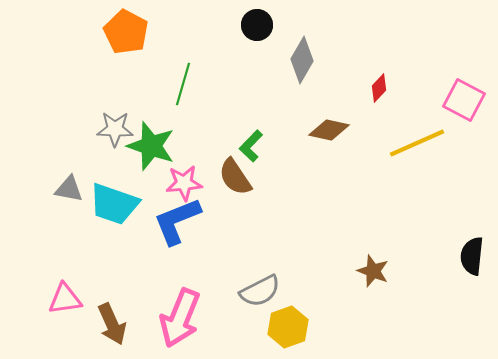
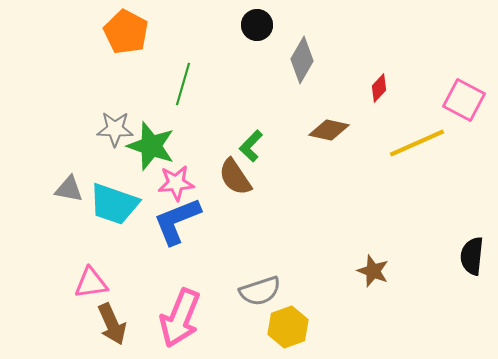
pink star: moved 8 px left
gray semicircle: rotated 9 degrees clockwise
pink triangle: moved 26 px right, 16 px up
